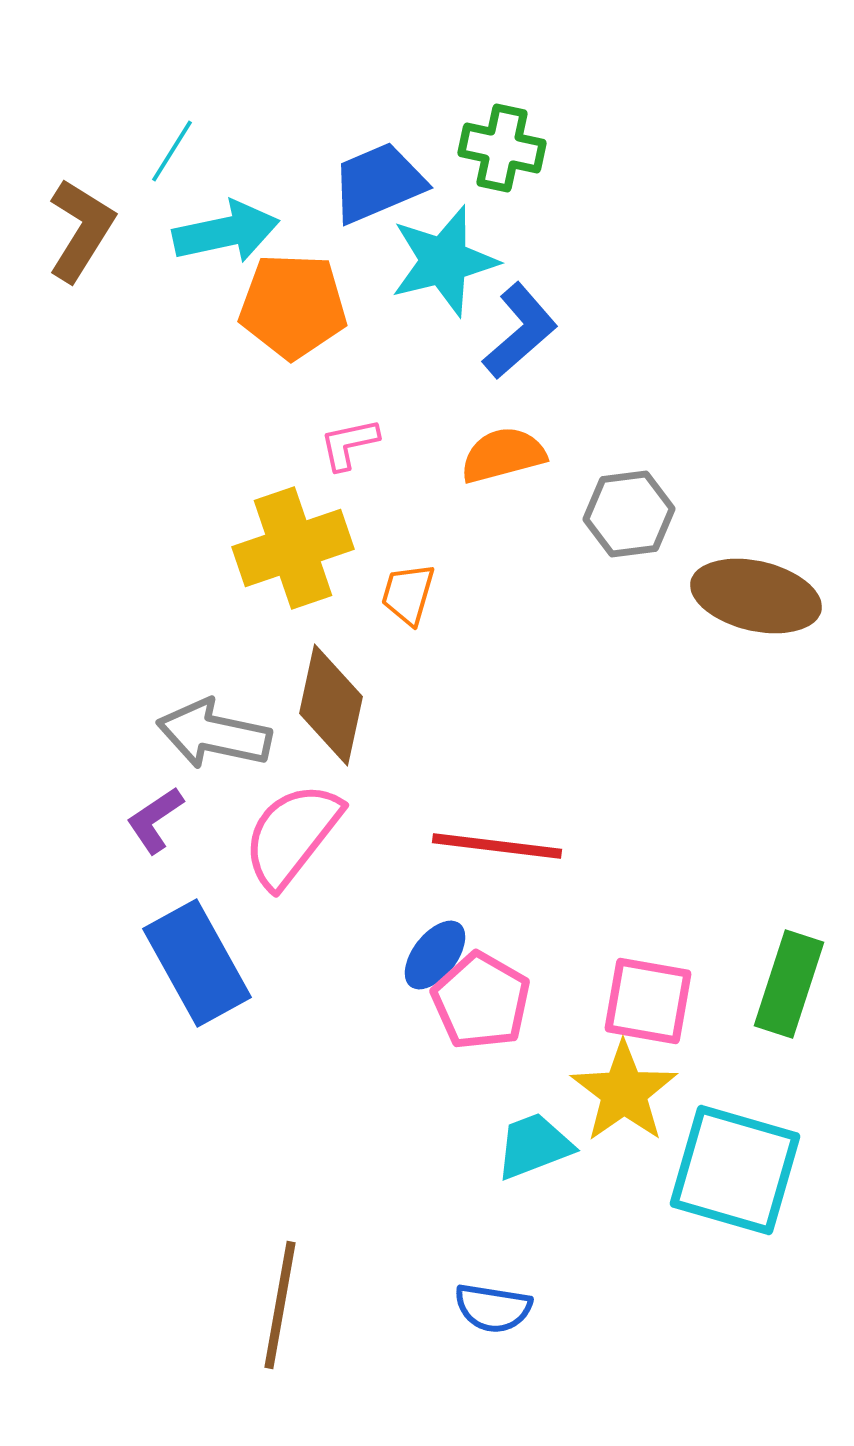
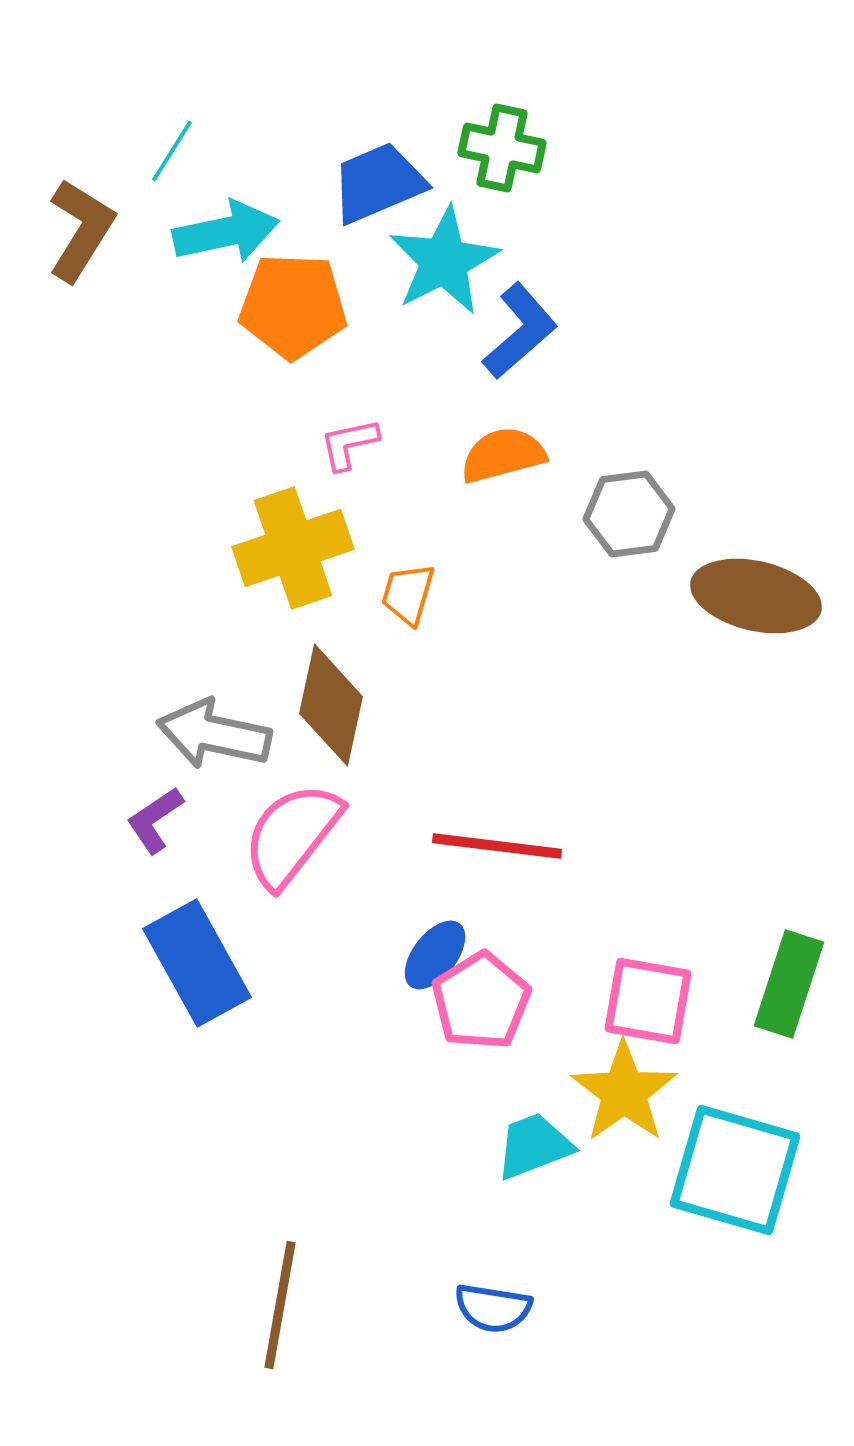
cyan star: rotated 13 degrees counterclockwise
pink pentagon: rotated 10 degrees clockwise
